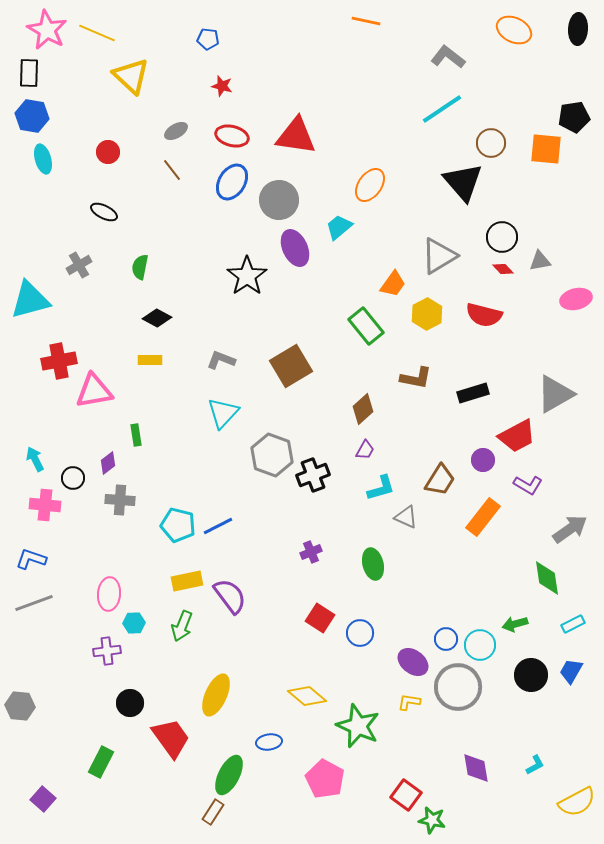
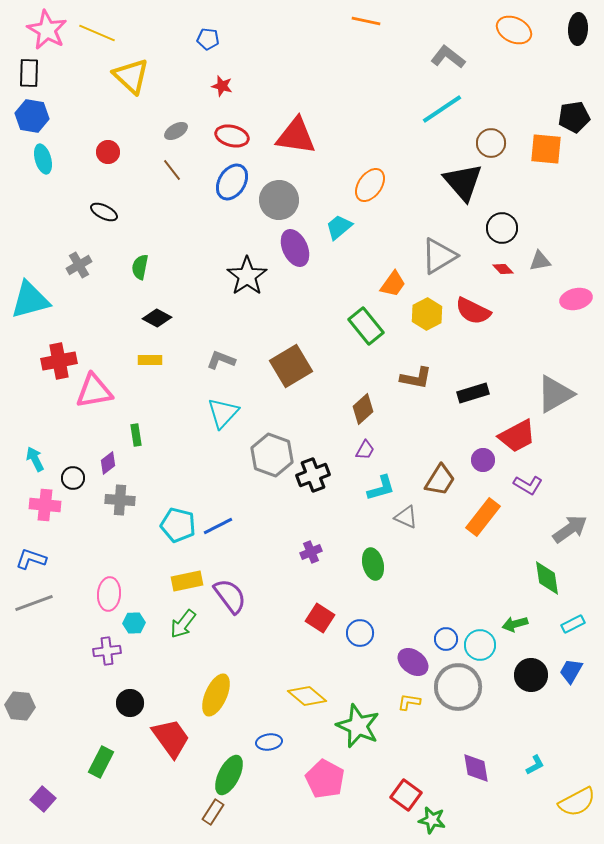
black circle at (502, 237): moved 9 px up
red semicircle at (484, 315): moved 11 px left, 4 px up; rotated 12 degrees clockwise
green arrow at (182, 626): moved 1 px right, 2 px up; rotated 16 degrees clockwise
